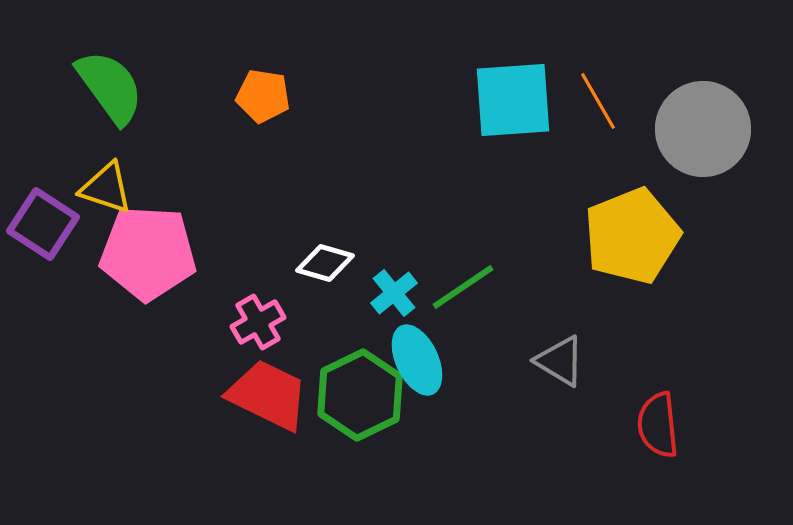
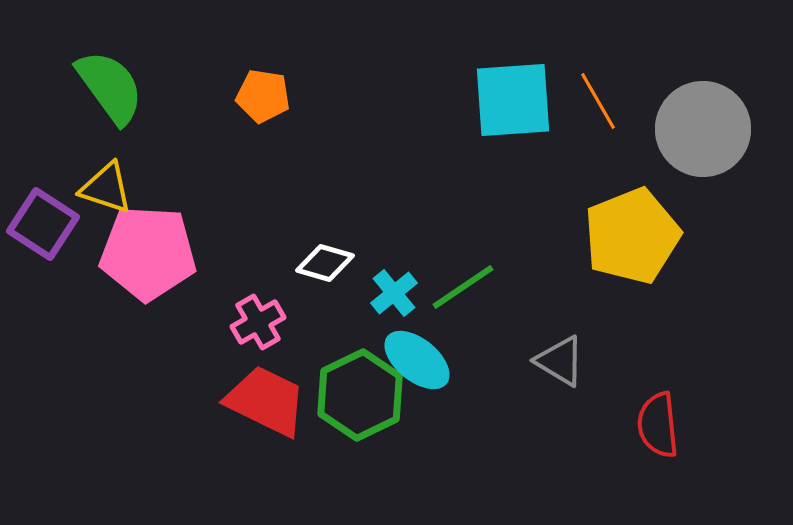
cyan ellipse: rotated 26 degrees counterclockwise
red trapezoid: moved 2 px left, 6 px down
